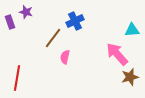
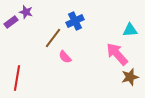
purple rectangle: moved 1 px right; rotated 72 degrees clockwise
cyan triangle: moved 2 px left
pink semicircle: rotated 56 degrees counterclockwise
